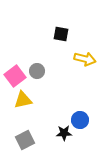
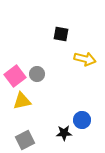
gray circle: moved 3 px down
yellow triangle: moved 1 px left, 1 px down
blue circle: moved 2 px right
